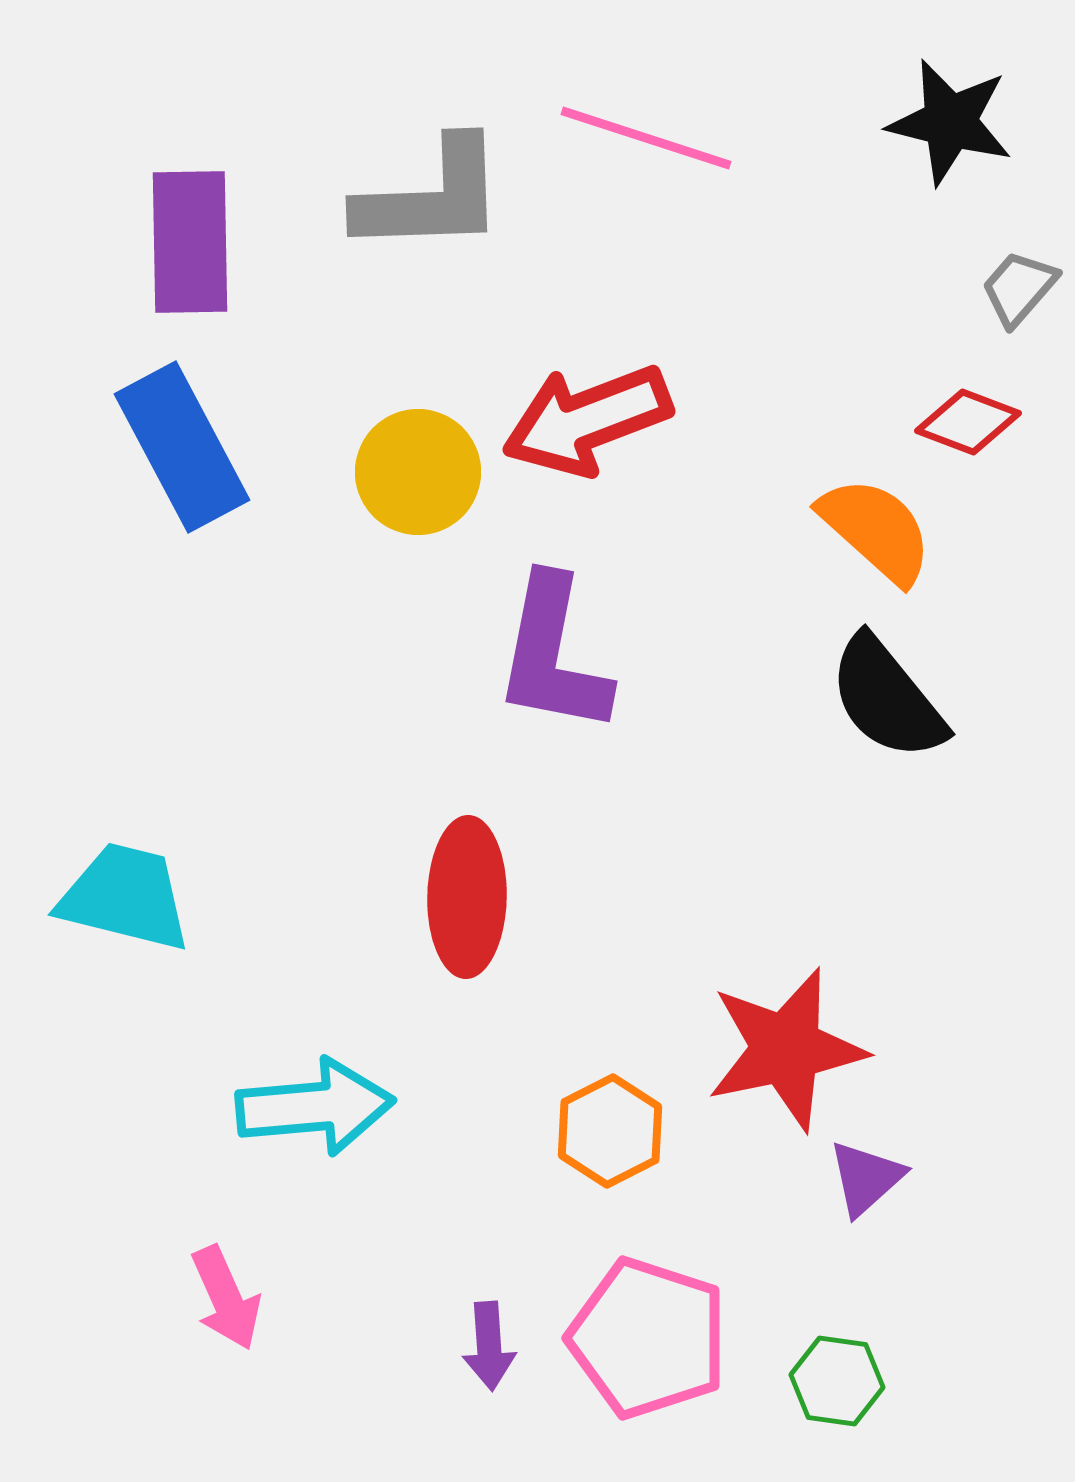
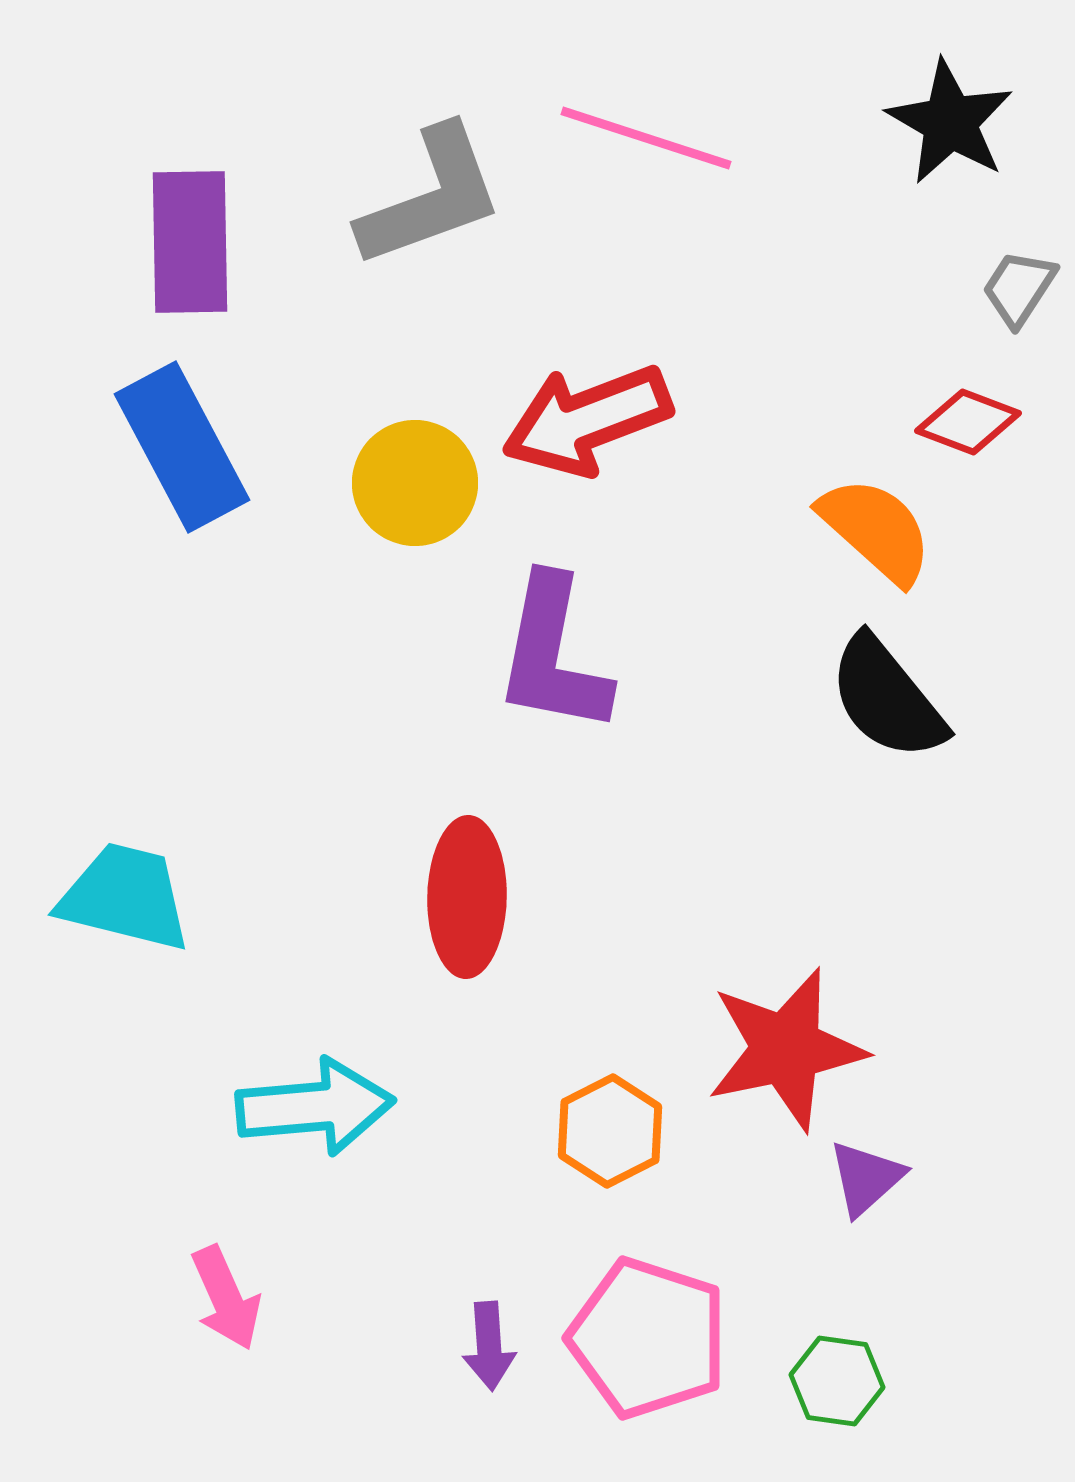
black star: rotated 16 degrees clockwise
gray L-shape: rotated 18 degrees counterclockwise
gray trapezoid: rotated 8 degrees counterclockwise
yellow circle: moved 3 px left, 11 px down
